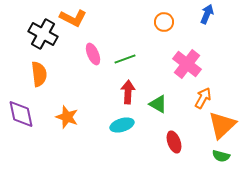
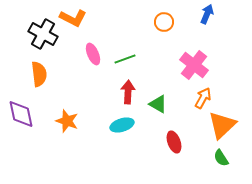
pink cross: moved 7 px right, 1 px down
orange star: moved 4 px down
green semicircle: moved 2 px down; rotated 42 degrees clockwise
